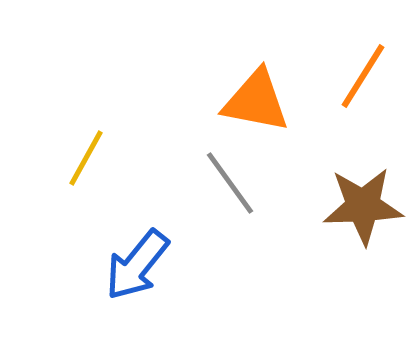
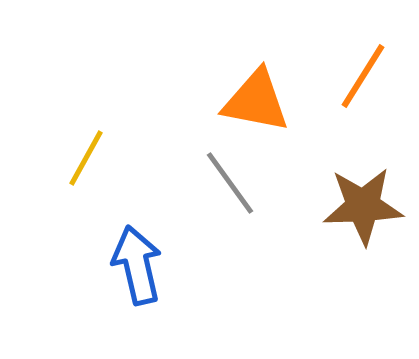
blue arrow: rotated 128 degrees clockwise
